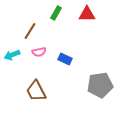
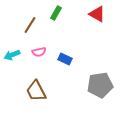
red triangle: moved 10 px right; rotated 30 degrees clockwise
brown line: moved 6 px up
